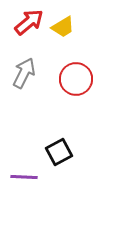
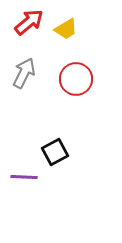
yellow trapezoid: moved 3 px right, 2 px down
black square: moved 4 px left
